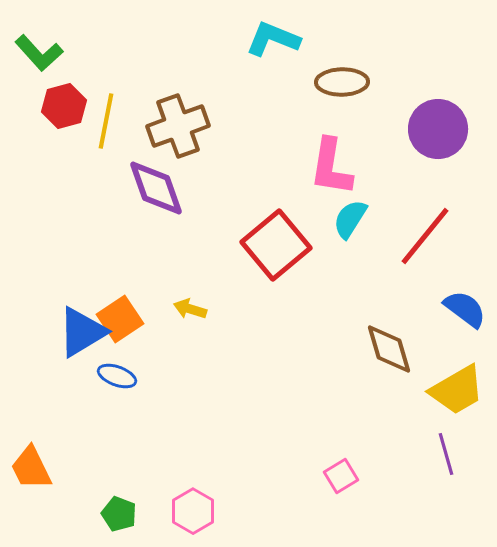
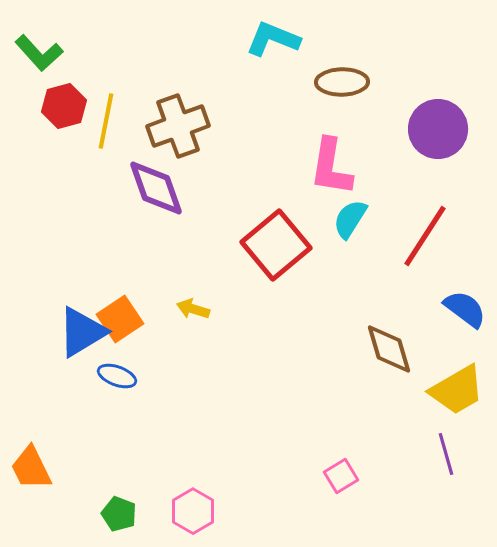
red line: rotated 6 degrees counterclockwise
yellow arrow: moved 3 px right
